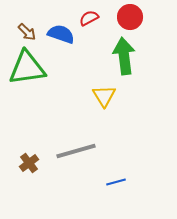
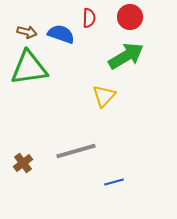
red semicircle: rotated 120 degrees clockwise
brown arrow: rotated 30 degrees counterclockwise
green arrow: moved 2 px right; rotated 66 degrees clockwise
green triangle: moved 2 px right
yellow triangle: rotated 15 degrees clockwise
brown cross: moved 6 px left
blue line: moved 2 px left
